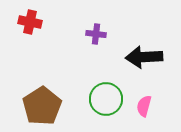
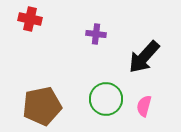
red cross: moved 3 px up
black arrow: rotated 45 degrees counterclockwise
brown pentagon: rotated 21 degrees clockwise
